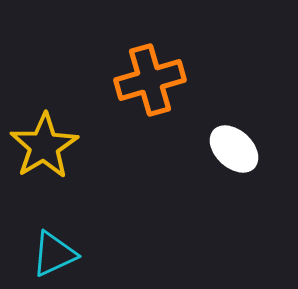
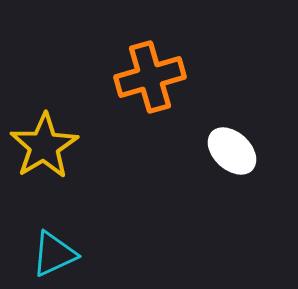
orange cross: moved 3 px up
white ellipse: moved 2 px left, 2 px down
